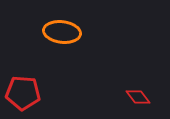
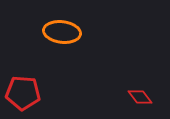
red diamond: moved 2 px right
